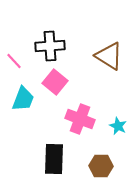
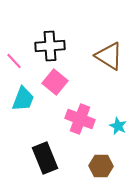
black rectangle: moved 9 px left, 1 px up; rotated 24 degrees counterclockwise
